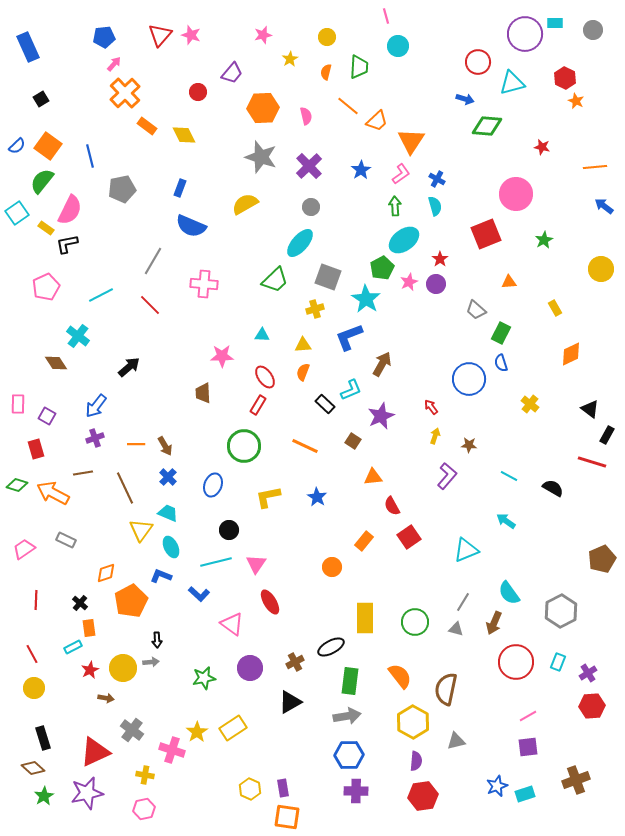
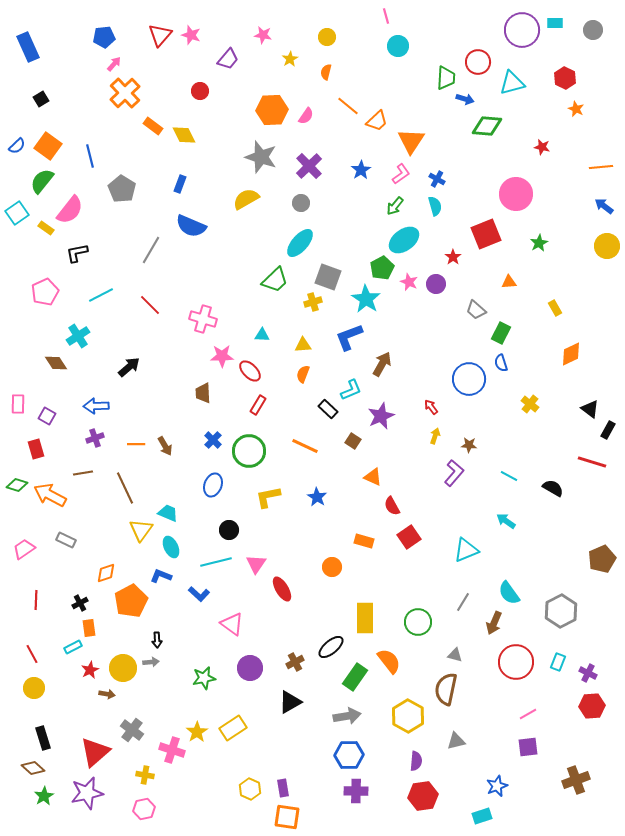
purple circle at (525, 34): moved 3 px left, 4 px up
pink star at (263, 35): rotated 24 degrees clockwise
green trapezoid at (359, 67): moved 87 px right, 11 px down
purple trapezoid at (232, 73): moved 4 px left, 14 px up
red circle at (198, 92): moved 2 px right, 1 px up
orange star at (576, 101): moved 8 px down
orange hexagon at (263, 108): moved 9 px right, 2 px down
pink semicircle at (306, 116): rotated 48 degrees clockwise
orange rectangle at (147, 126): moved 6 px right
orange line at (595, 167): moved 6 px right
blue rectangle at (180, 188): moved 4 px up
gray pentagon at (122, 189): rotated 28 degrees counterclockwise
yellow semicircle at (245, 204): moved 1 px right, 5 px up
green arrow at (395, 206): rotated 138 degrees counterclockwise
gray circle at (311, 207): moved 10 px left, 4 px up
pink semicircle at (70, 210): rotated 12 degrees clockwise
green star at (544, 240): moved 5 px left, 3 px down
black L-shape at (67, 244): moved 10 px right, 9 px down
red star at (440, 259): moved 13 px right, 2 px up
gray line at (153, 261): moved 2 px left, 11 px up
yellow circle at (601, 269): moved 6 px right, 23 px up
pink star at (409, 282): rotated 24 degrees counterclockwise
pink cross at (204, 284): moved 1 px left, 35 px down; rotated 12 degrees clockwise
pink pentagon at (46, 287): moved 1 px left, 5 px down
yellow cross at (315, 309): moved 2 px left, 7 px up
cyan cross at (78, 336): rotated 20 degrees clockwise
orange semicircle at (303, 372): moved 2 px down
red ellipse at (265, 377): moved 15 px left, 6 px up; rotated 10 degrees counterclockwise
black rectangle at (325, 404): moved 3 px right, 5 px down
blue arrow at (96, 406): rotated 50 degrees clockwise
black rectangle at (607, 435): moved 1 px right, 5 px up
green circle at (244, 446): moved 5 px right, 5 px down
purple L-shape at (447, 476): moved 7 px right, 3 px up
blue cross at (168, 477): moved 45 px right, 37 px up
orange triangle at (373, 477): rotated 30 degrees clockwise
orange arrow at (53, 493): moved 3 px left, 2 px down
orange rectangle at (364, 541): rotated 66 degrees clockwise
red ellipse at (270, 602): moved 12 px right, 13 px up
black cross at (80, 603): rotated 21 degrees clockwise
green circle at (415, 622): moved 3 px right
gray triangle at (456, 629): moved 1 px left, 26 px down
black ellipse at (331, 647): rotated 12 degrees counterclockwise
purple cross at (588, 673): rotated 30 degrees counterclockwise
orange semicircle at (400, 676): moved 11 px left, 15 px up
green rectangle at (350, 681): moved 5 px right, 4 px up; rotated 28 degrees clockwise
brown arrow at (106, 698): moved 1 px right, 4 px up
pink line at (528, 716): moved 2 px up
yellow hexagon at (413, 722): moved 5 px left, 6 px up
red triangle at (95, 752): rotated 16 degrees counterclockwise
cyan rectangle at (525, 794): moved 43 px left, 22 px down
